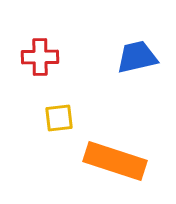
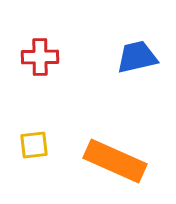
yellow square: moved 25 px left, 27 px down
orange rectangle: rotated 6 degrees clockwise
